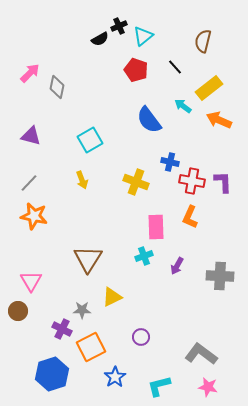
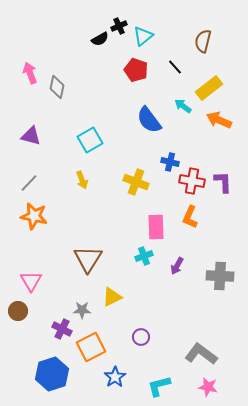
pink arrow: rotated 65 degrees counterclockwise
